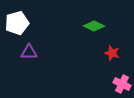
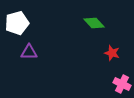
green diamond: moved 3 px up; rotated 20 degrees clockwise
